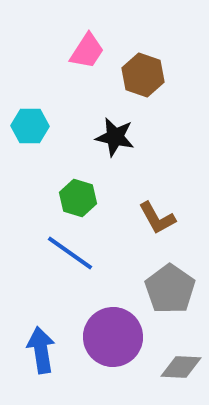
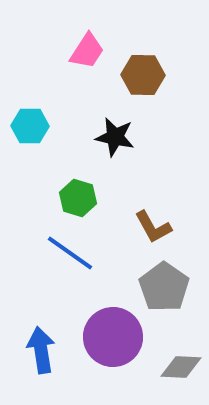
brown hexagon: rotated 18 degrees counterclockwise
brown L-shape: moved 4 px left, 9 px down
gray pentagon: moved 6 px left, 2 px up
